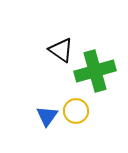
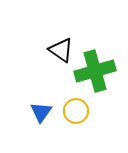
blue triangle: moved 6 px left, 4 px up
